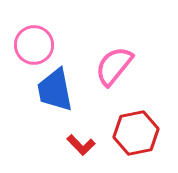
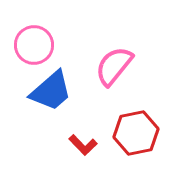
blue trapezoid: moved 4 px left, 1 px down; rotated 120 degrees counterclockwise
red L-shape: moved 2 px right
